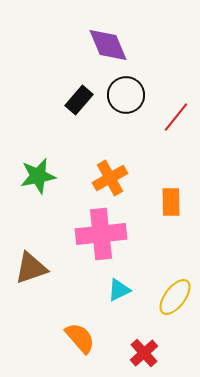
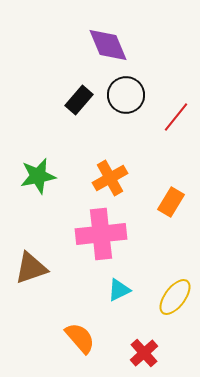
orange rectangle: rotated 32 degrees clockwise
